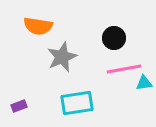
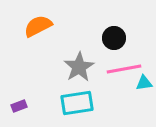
orange semicircle: rotated 144 degrees clockwise
gray star: moved 17 px right, 10 px down; rotated 8 degrees counterclockwise
